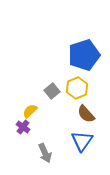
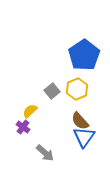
blue pentagon: rotated 16 degrees counterclockwise
yellow hexagon: moved 1 px down
brown semicircle: moved 6 px left, 7 px down
blue triangle: moved 2 px right, 4 px up
gray arrow: rotated 24 degrees counterclockwise
